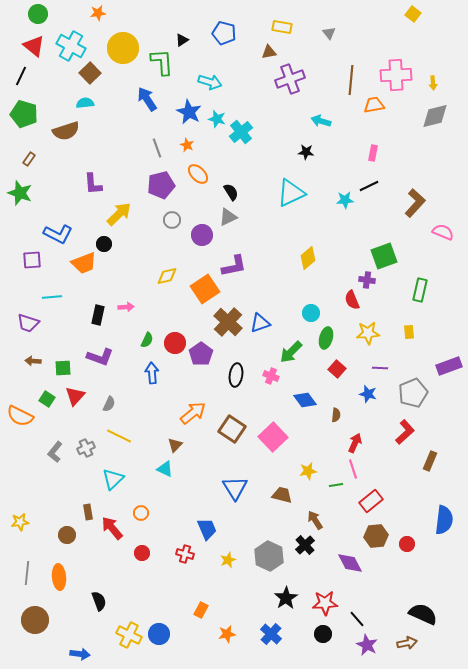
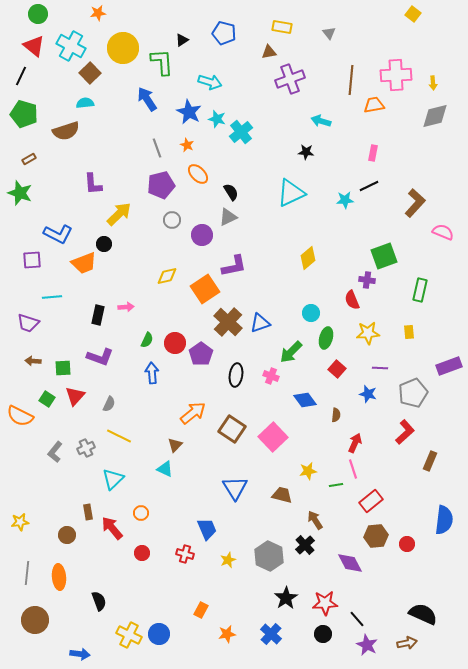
brown rectangle at (29, 159): rotated 24 degrees clockwise
